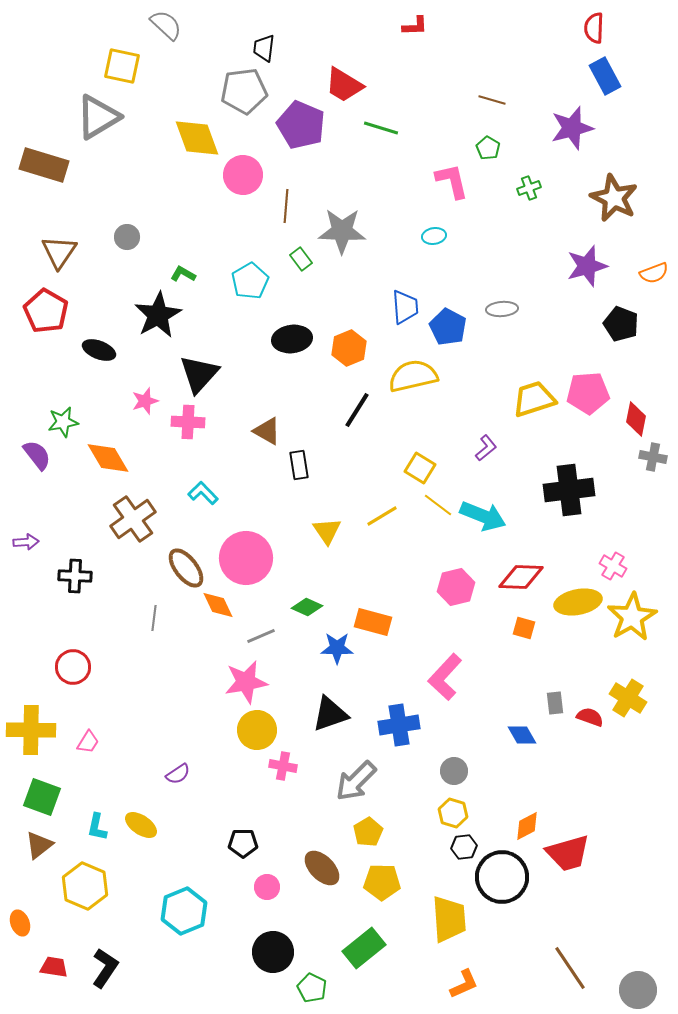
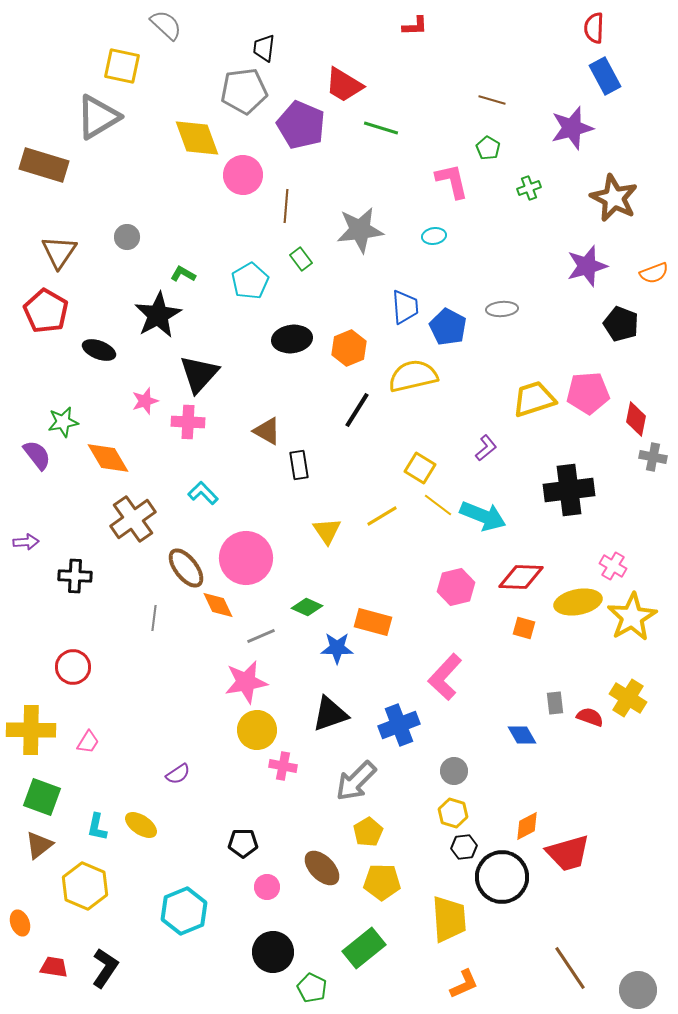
gray star at (342, 231): moved 18 px right, 1 px up; rotated 9 degrees counterclockwise
blue cross at (399, 725): rotated 12 degrees counterclockwise
